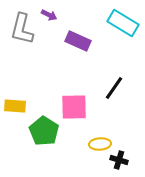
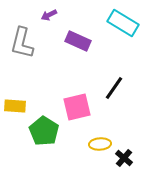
purple arrow: rotated 126 degrees clockwise
gray L-shape: moved 14 px down
pink square: moved 3 px right; rotated 12 degrees counterclockwise
black cross: moved 5 px right, 2 px up; rotated 24 degrees clockwise
